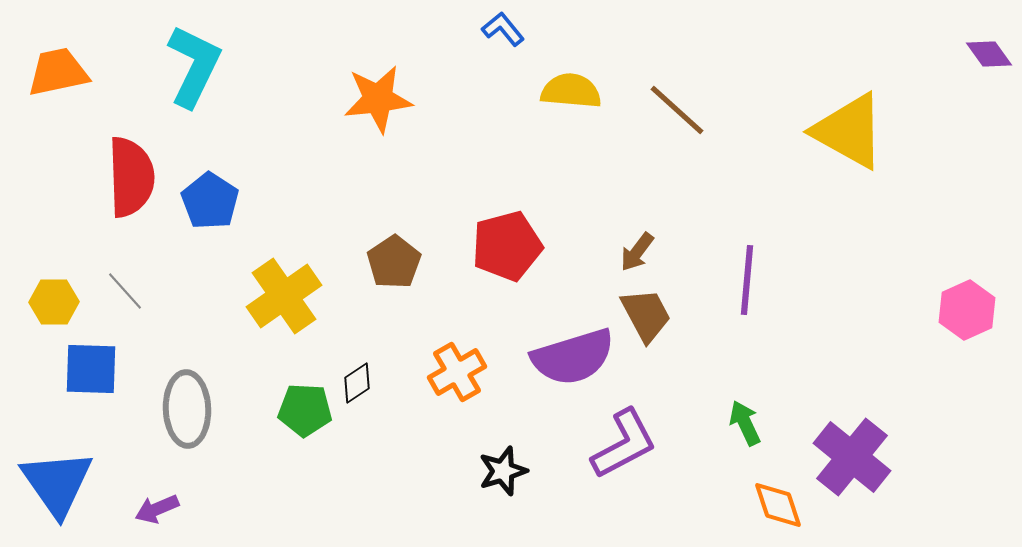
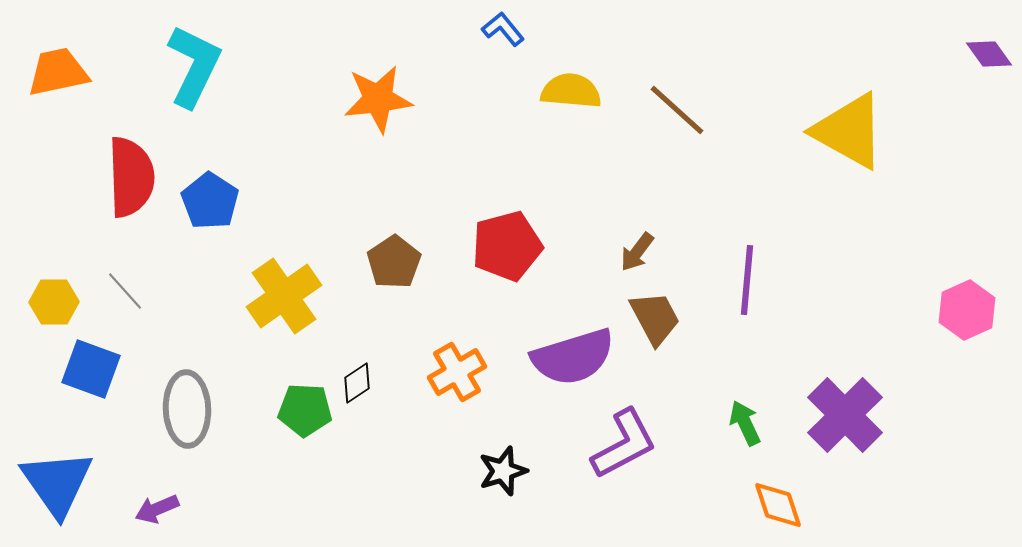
brown trapezoid: moved 9 px right, 3 px down
blue square: rotated 18 degrees clockwise
purple cross: moved 7 px left, 42 px up; rotated 6 degrees clockwise
